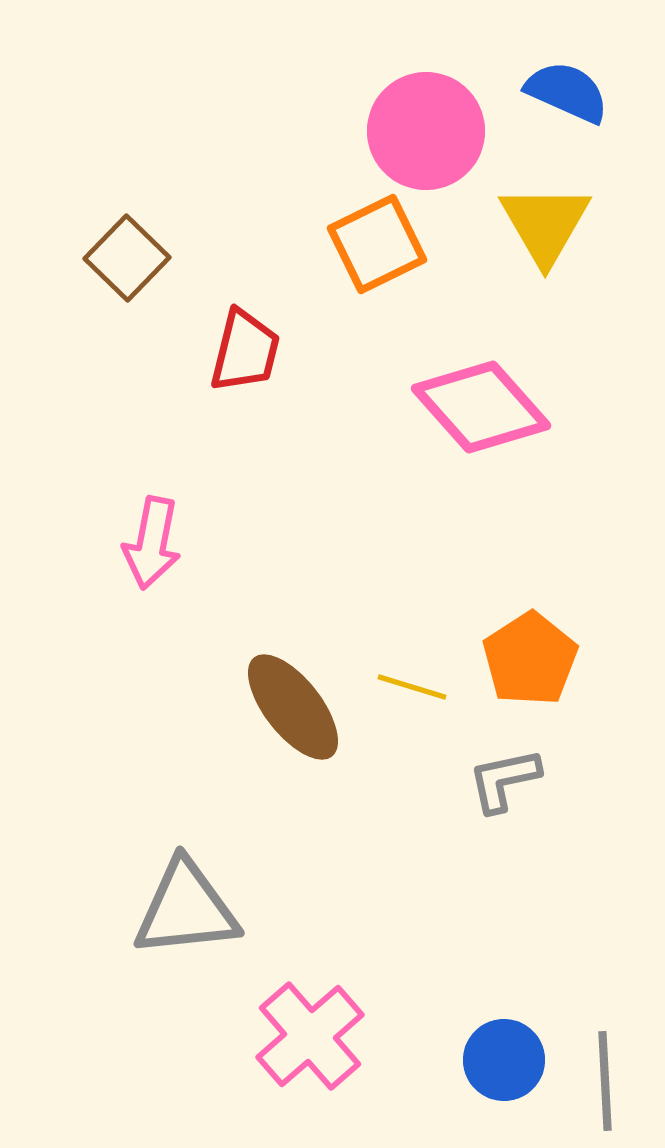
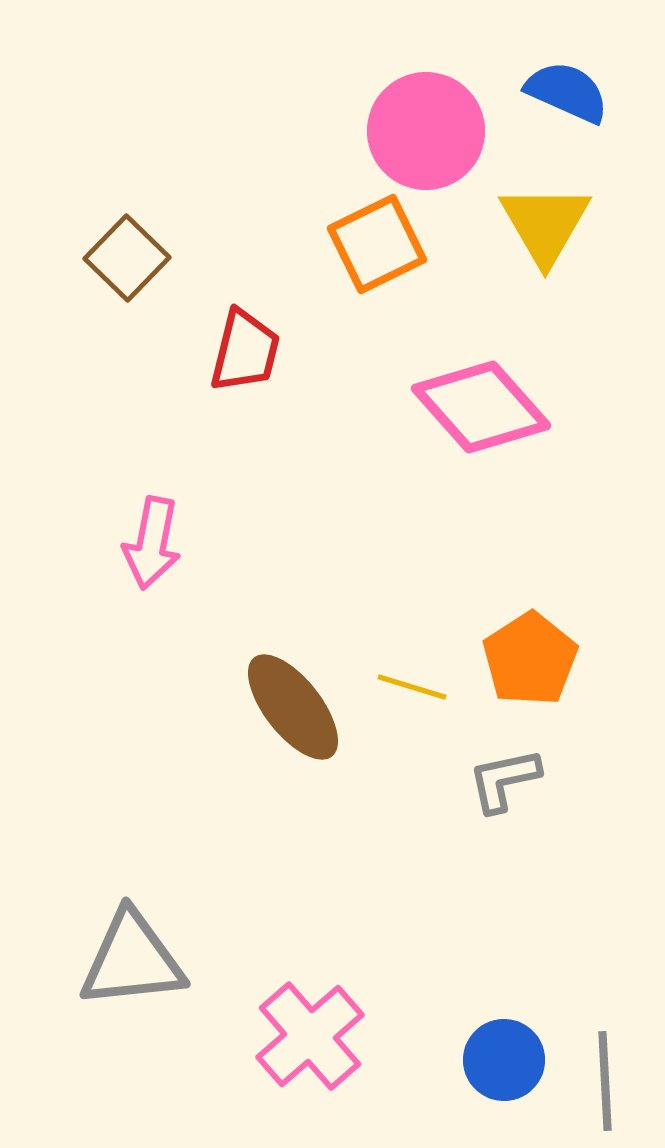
gray triangle: moved 54 px left, 51 px down
